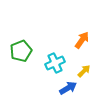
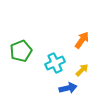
yellow arrow: moved 2 px left, 1 px up
blue arrow: rotated 18 degrees clockwise
